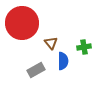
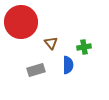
red circle: moved 1 px left, 1 px up
blue semicircle: moved 5 px right, 4 px down
gray rectangle: rotated 12 degrees clockwise
